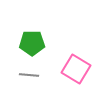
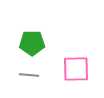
pink square: rotated 32 degrees counterclockwise
